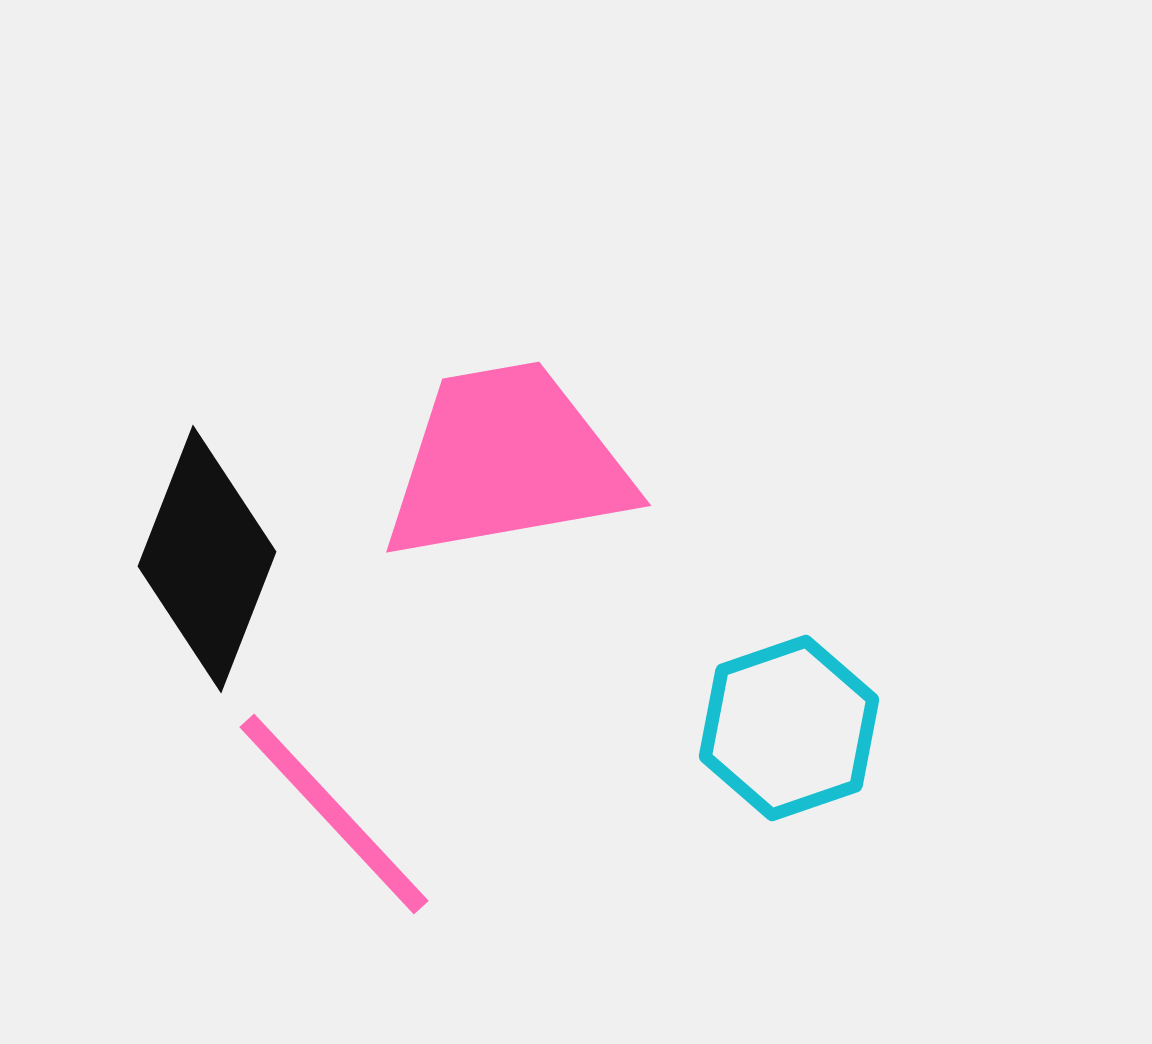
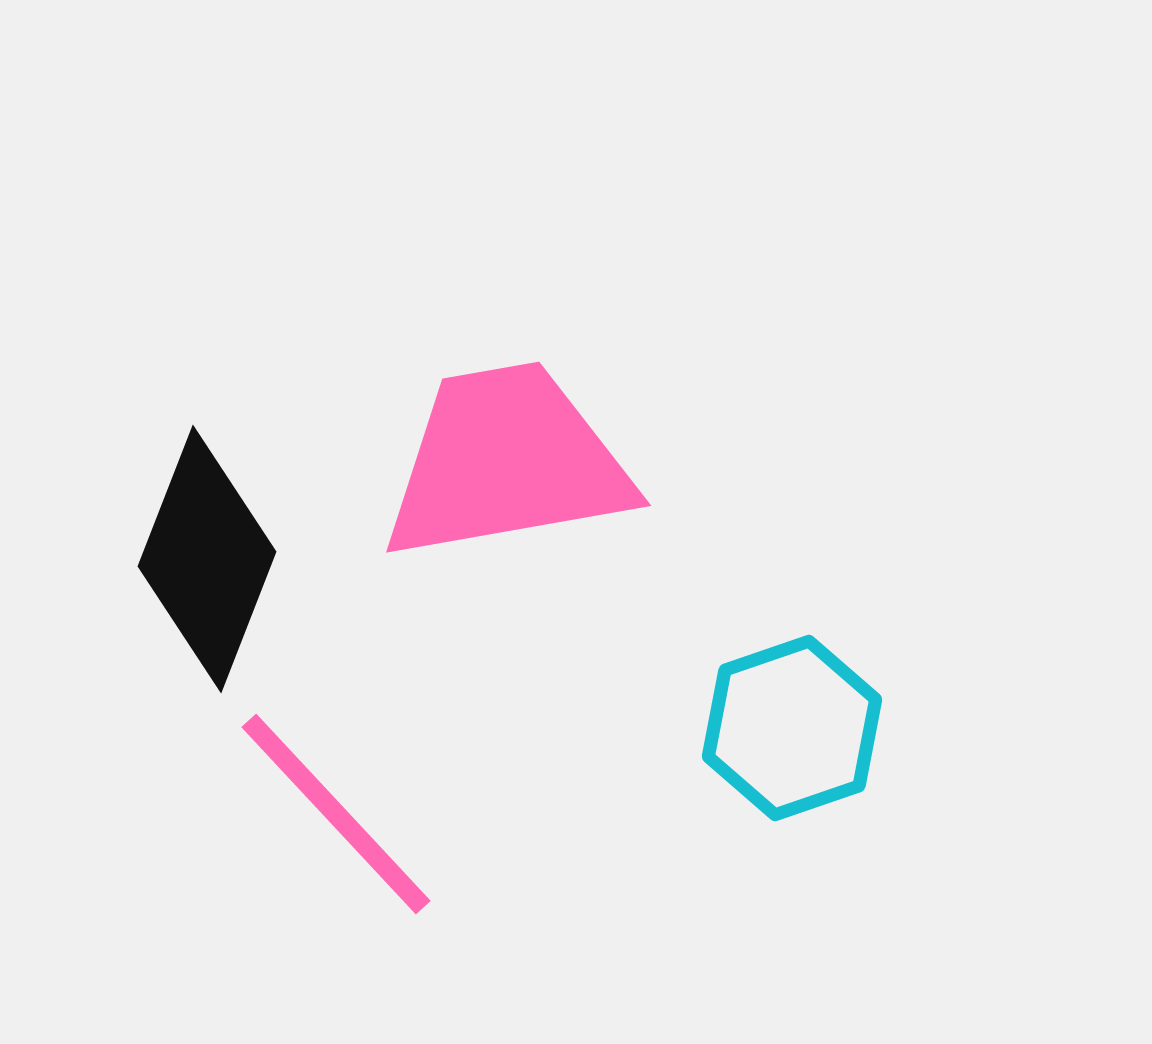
cyan hexagon: moved 3 px right
pink line: moved 2 px right
